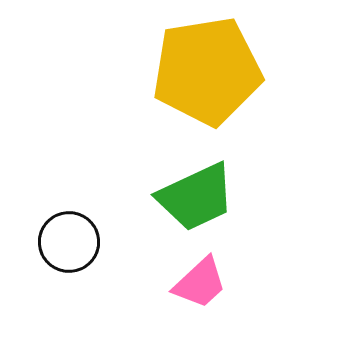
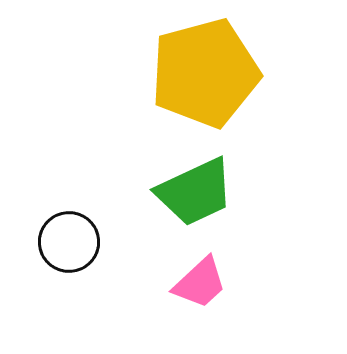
yellow pentagon: moved 2 px left, 2 px down; rotated 6 degrees counterclockwise
green trapezoid: moved 1 px left, 5 px up
